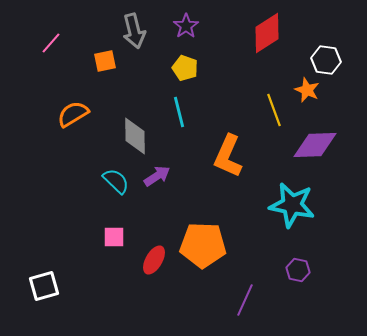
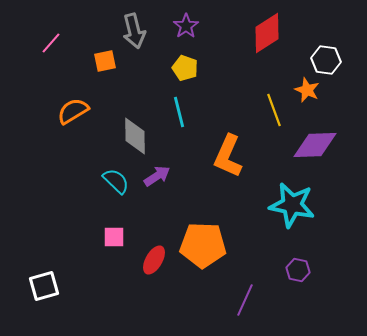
orange semicircle: moved 3 px up
